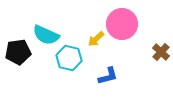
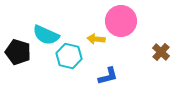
pink circle: moved 1 px left, 3 px up
yellow arrow: rotated 48 degrees clockwise
black pentagon: rotated 25 degrees clockwise
cyan hexagon: moved 2 px up
